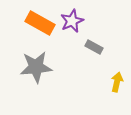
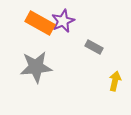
purple star: moved 9 px left
yellow arrow: moved 2 px left, 1 px up
